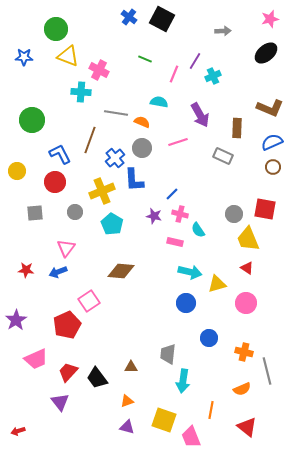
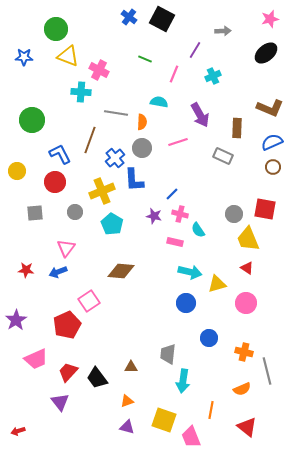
purple line at (195, 61): moved 11 px up
orange semicircle at (142, 122): rotated 70 degrees clockwise
